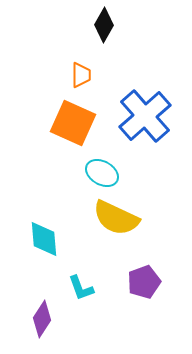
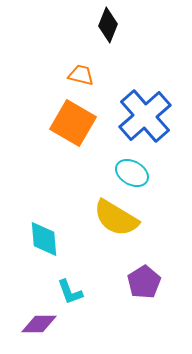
black diamond: moved 4 px right; rotated 8 degrees counterclockwise
orange trapezoid: rotated 76 degrees counterclockwise
orange square: rotated 6 degrees clockwise
cyan ellipse: moved 30 px right
yellow semicircle: rotated 6 degrees clockwise
purple pentagon: rotated 12 degrees counterclockwise
cyan L-shape: moved 11 px left, 4 px down
purple diamond: moved 3 px left, 5 px down; rotated 57 degrees clockwise
